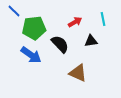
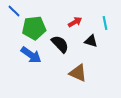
cyan line: moved 2 px right, 4 px down
black triangle: rotated 24 degrees clockwise
